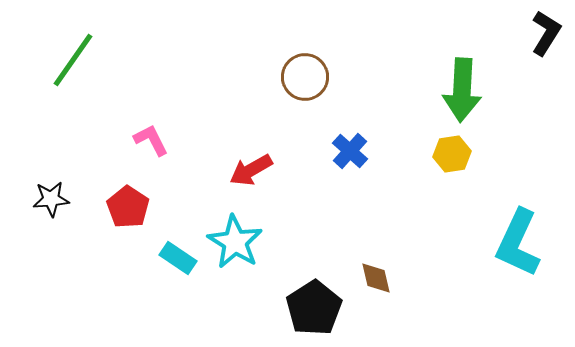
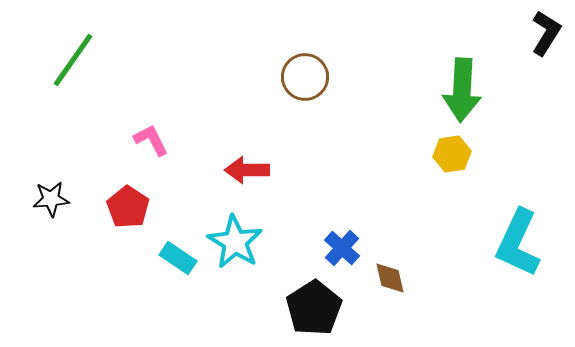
blue cross: moved 8 px left, 97 px down
red arrow: moved 4 px left; rotated 30 degrees clockwise
brown diamond: moved 14 px right
